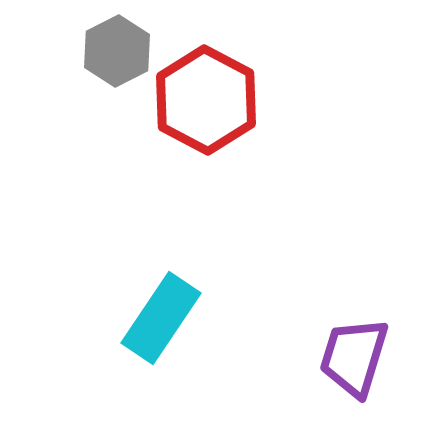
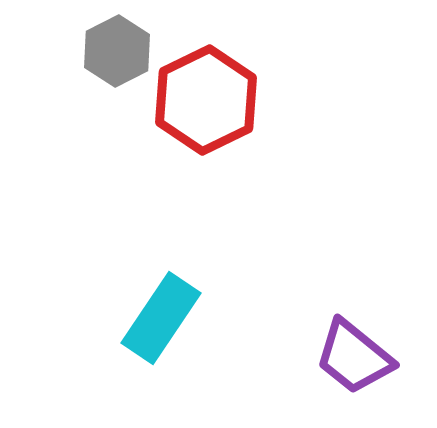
red hexagon: rotated 6 degrees clockwise
purple trapezoid: rotated 68 degrees counterclockwise
